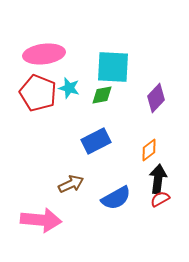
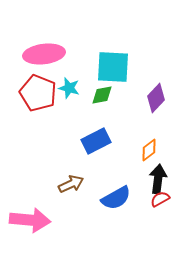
pink arrow: moved 11 px left
